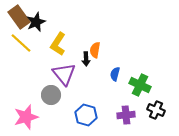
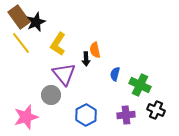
yellow line: rotated 10 degrees clockwise
orange semicircle: rotated 21 degrees counterclockwise
blue hexagon: rotated 15 degrees clockwise
